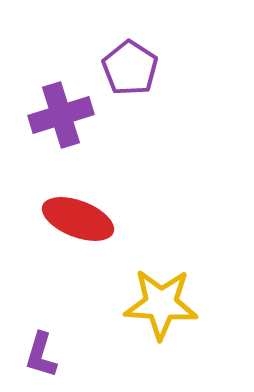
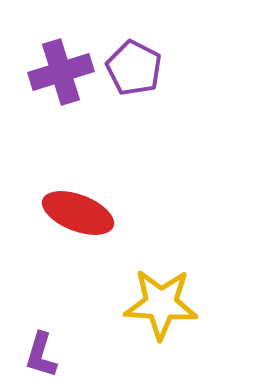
purple pentagon: moved 4 px right; rotated 6 degrees counterclockwise
purple cross: moved 43 px up
red ellipse: moved 6 px up
